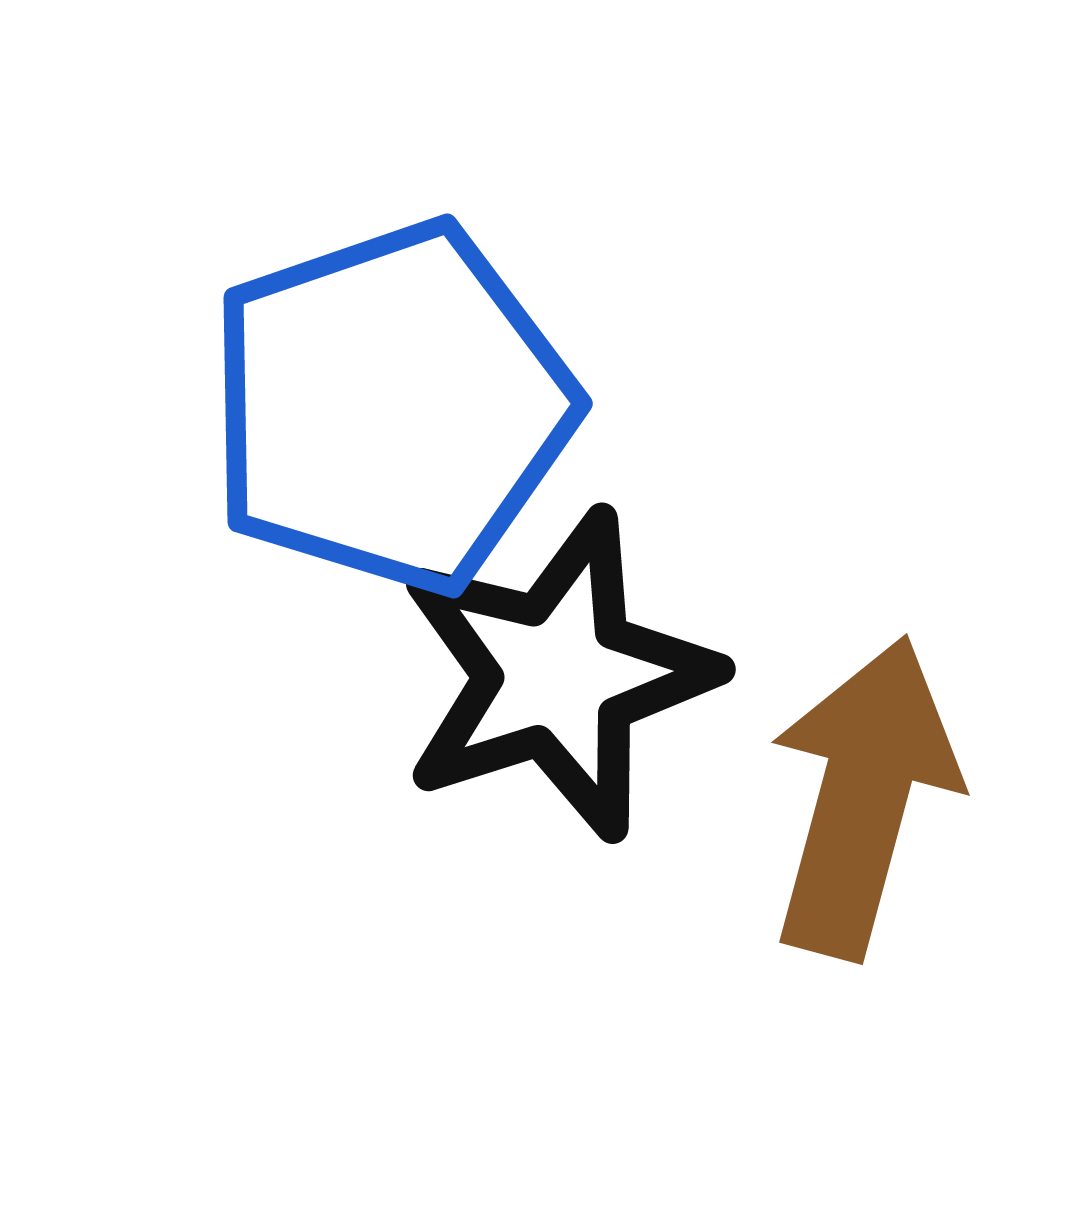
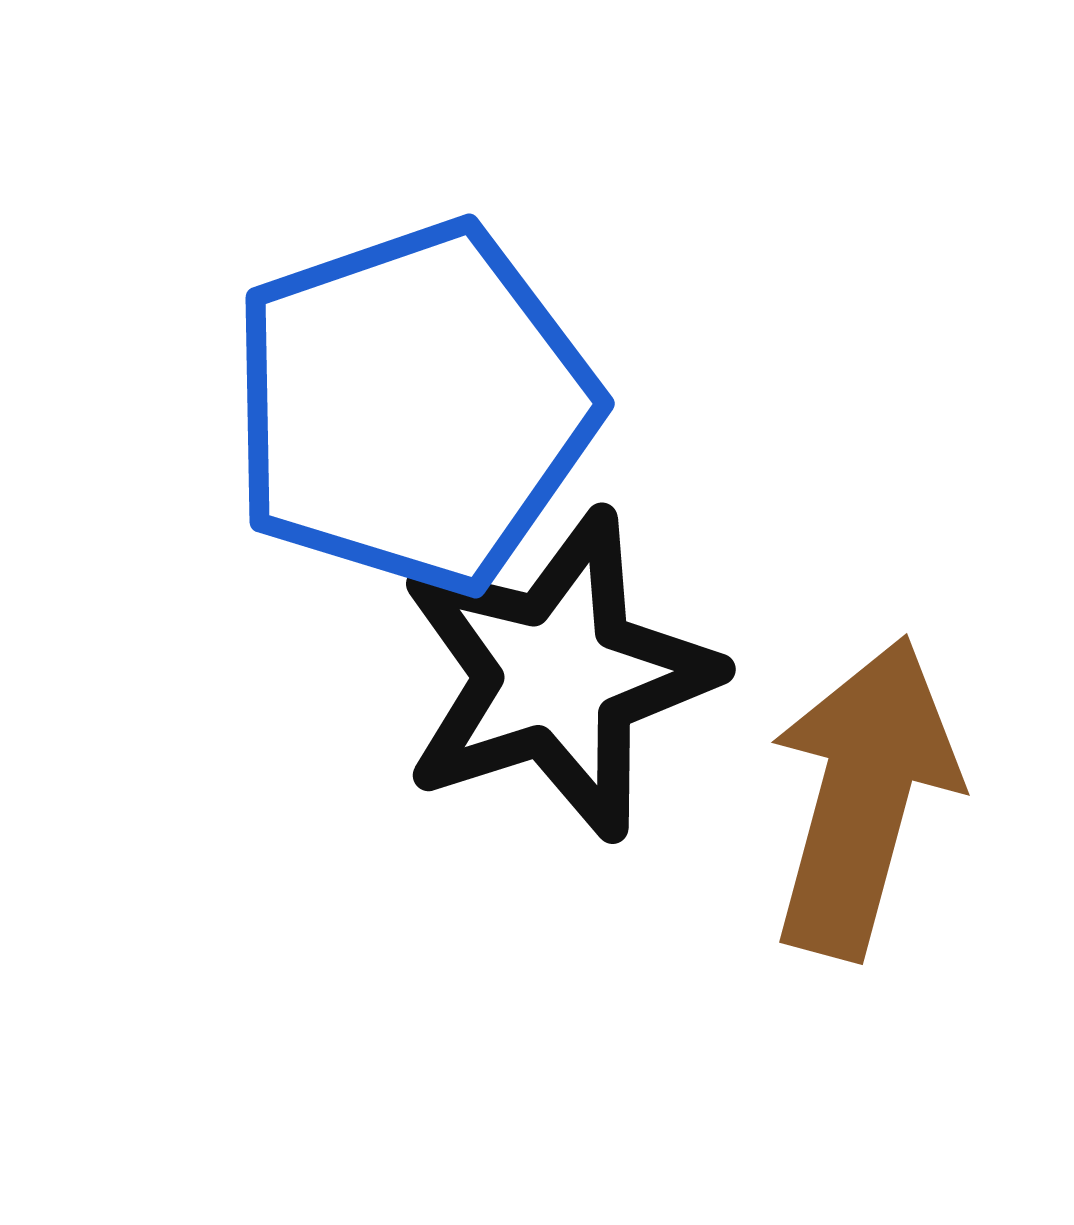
blue pentagon: moved 22 px right
